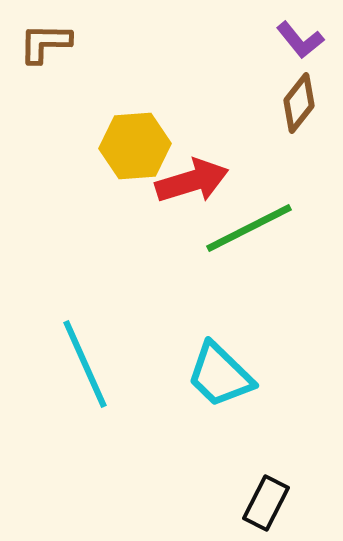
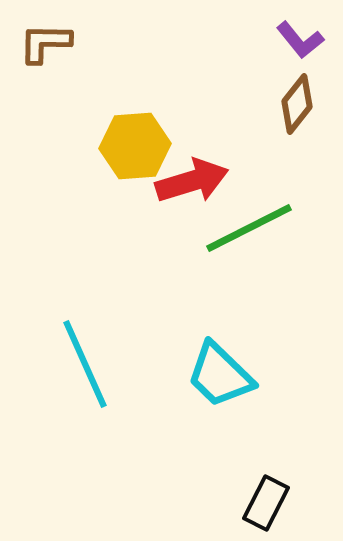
brown diamond: moved 2 px left, 1 px down
